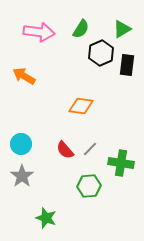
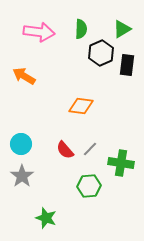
green semicircle: rotated 30 degrees counterclockwise
